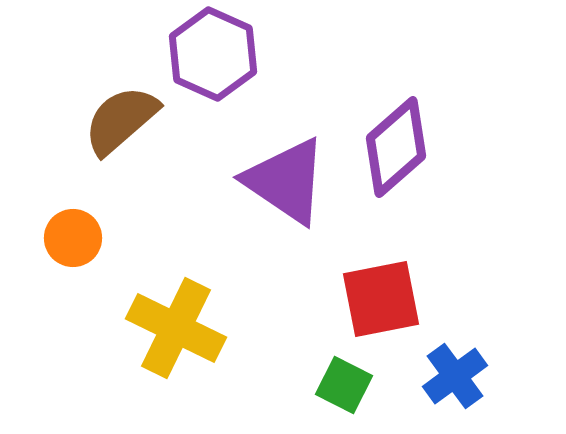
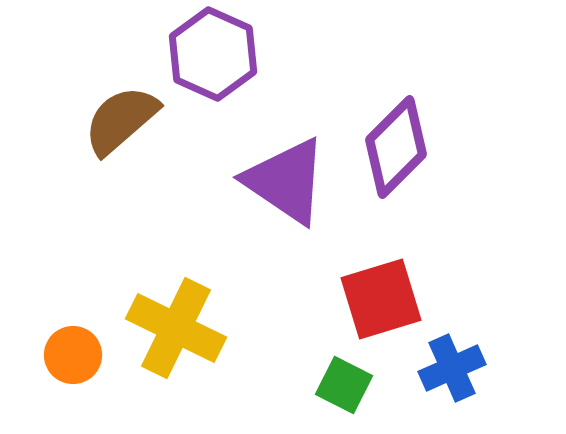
purple diamond: rotated 4 degrees counterclockwise
orange circle: moved 117 px down
red square: rotated 6 degrees counterclockwise
blue cross: moved 3 px left, 8 px up; rotated 12 degrees clockwise
